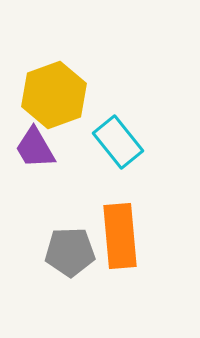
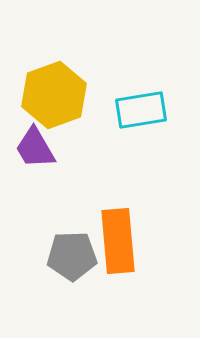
cyan rectangle: moved 23 px right, 32 px up; rotated 60 degrees counterclockwise
orange rectangle: moved 2 px left, 5 px down
gray pentagon: moved 2 px right, 4 px down
